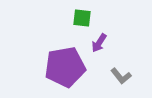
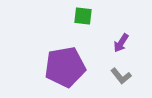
green square: moved 1 px right, 2 px up
purple arrow: moved 22 px right
